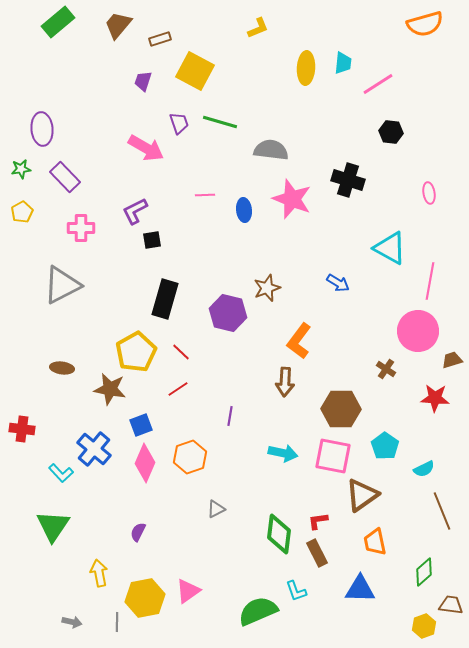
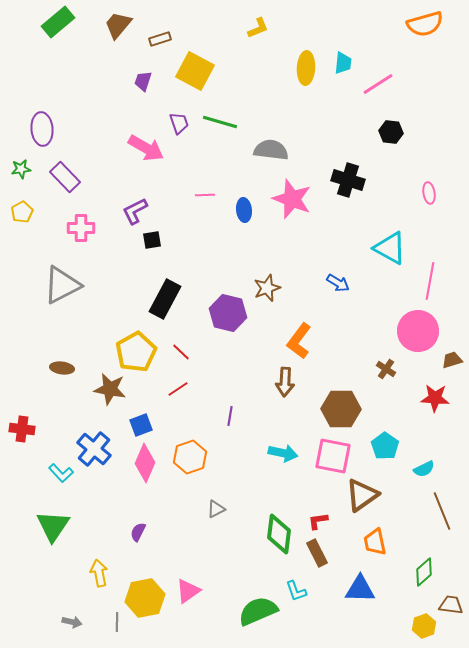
black rectangle at (165, 299): rotated 12 degrees clockwise
